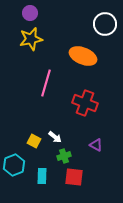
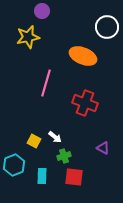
purple circle: moved 12 px right, 2 px up
white circle: moved 2 px right, 3 px down
yellow star: moved 3 px left, 2 px up
purple triangle: moved 7 px right, 3 px down
